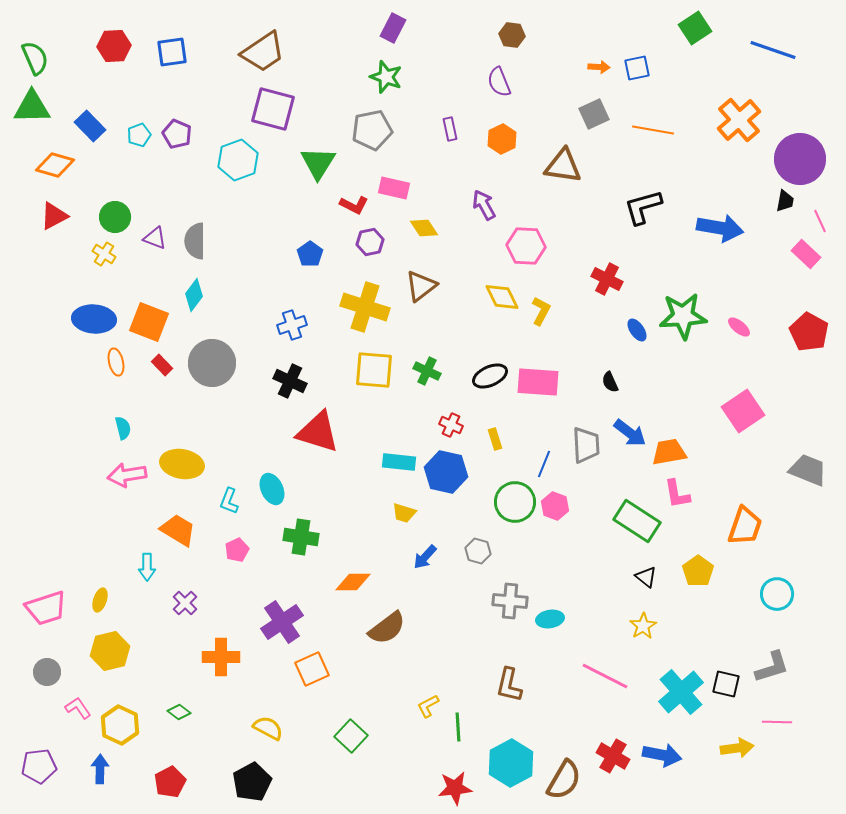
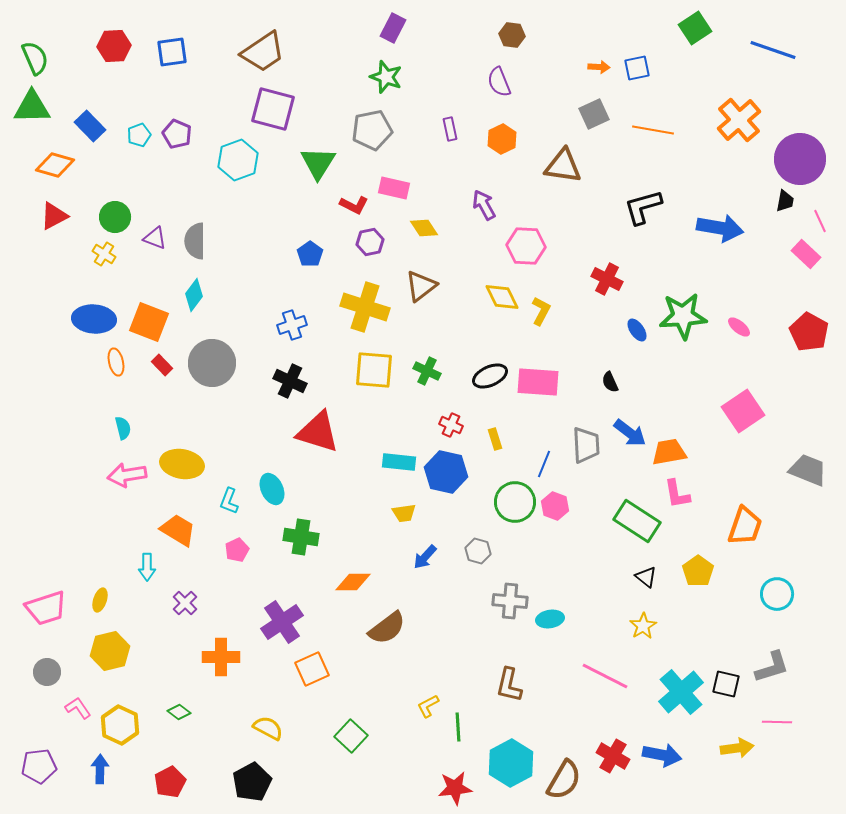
yellow trapezoid at (404, 513): rotated 25 degrees counterclockwise
